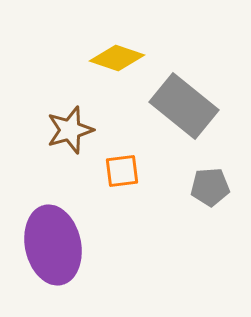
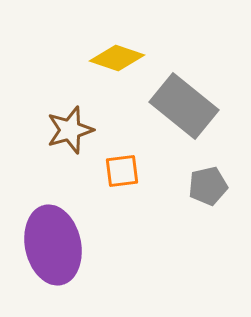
gray pentagon: moved 2 px left, 1 px up; rotated 9 degrees counterclockwise
